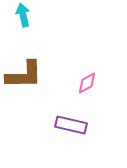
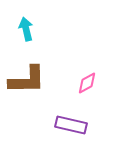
cyan arrow: moved 3 px right, 14 px down
brown L-shape: moved 3 px right, 5 px down
